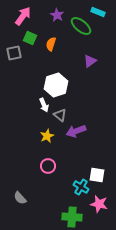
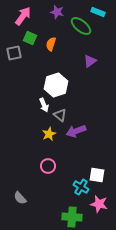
purple star: moved 3 px up; rotated 16 degrees counterclockwise
yellow star: moved 2 px right, 2 px up
